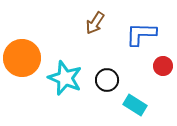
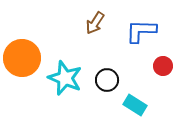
blue L-shape: moved 3 px up
